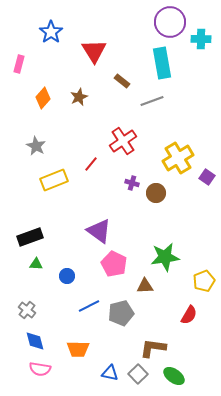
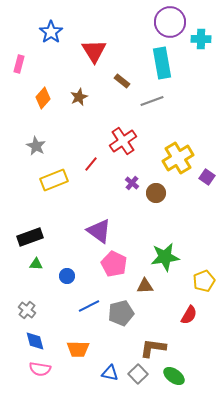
purple cross: rotated 24 degrees clockwise
